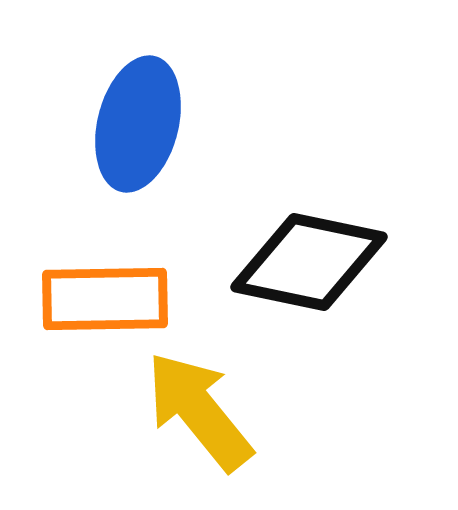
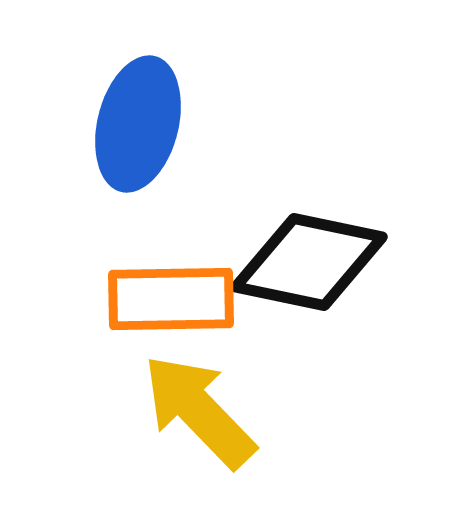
orange rectangle: moved 66 px right
yellow arrow: rotated 5 degrees counterclockwise
